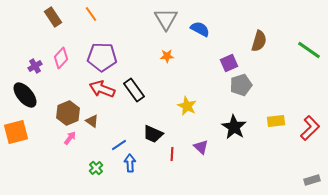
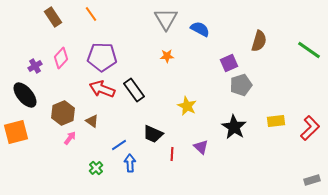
brown hexagon: moved 5 px left
